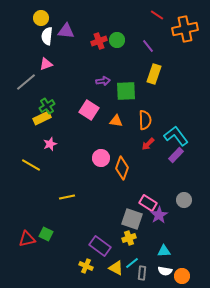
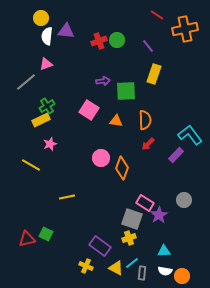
yellow rectangle at (42, 118): moved 1 px left, 2 px down
cyan L-shape at (176, 136): moved 14 px right, 1 px up
pink rectangle at (148, 203): moved 3 px left
